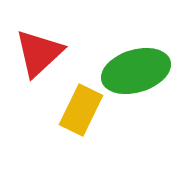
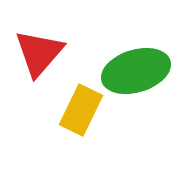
red triangle: rotated 6 degrees counterclockwise
